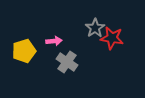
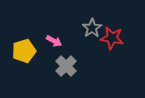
gray star: moved 3 px left
pink arrow: rotated 35 degrees clockwise
gray cross: moved 1 px left, 4 px down; rotated 10 degrees clockwise
